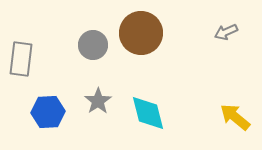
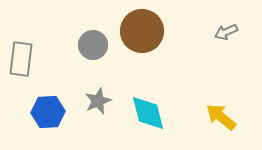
brown circle: moved 1 px right, 2 px up
gray star: rotated 12 degrees clockwise
yellow arrow: moved 14 px left
